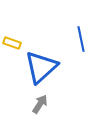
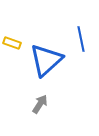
blue triangle: moved 5 px right, 7 px up
